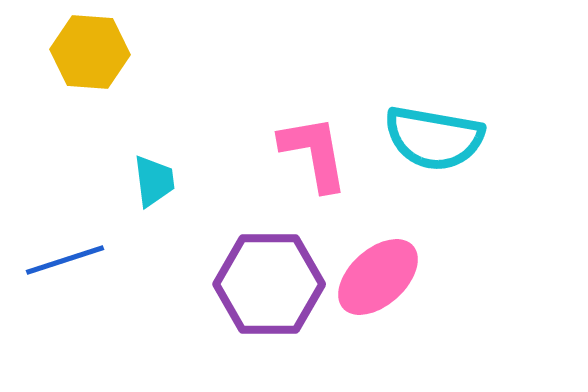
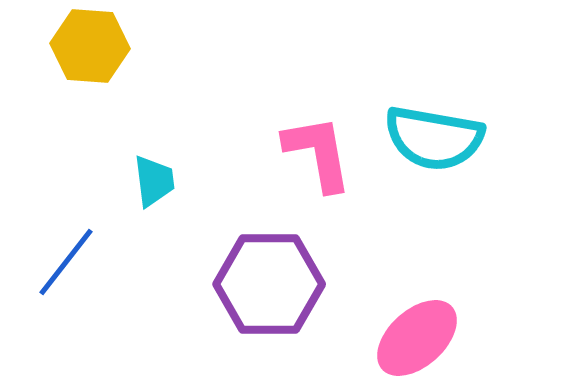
yellow hexagon: moved 6 px up
pink L-shape: moved 4 px right
blue line: moved 1 px right, 2 px down; rotated 34 degrees counterclockwise
pink ellipse: moved 39 px right, 61 px down
